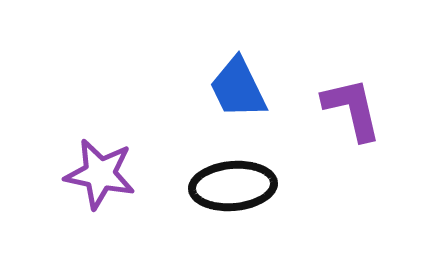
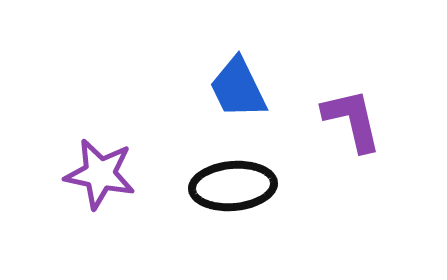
purple L-shape: moved 11 px down
